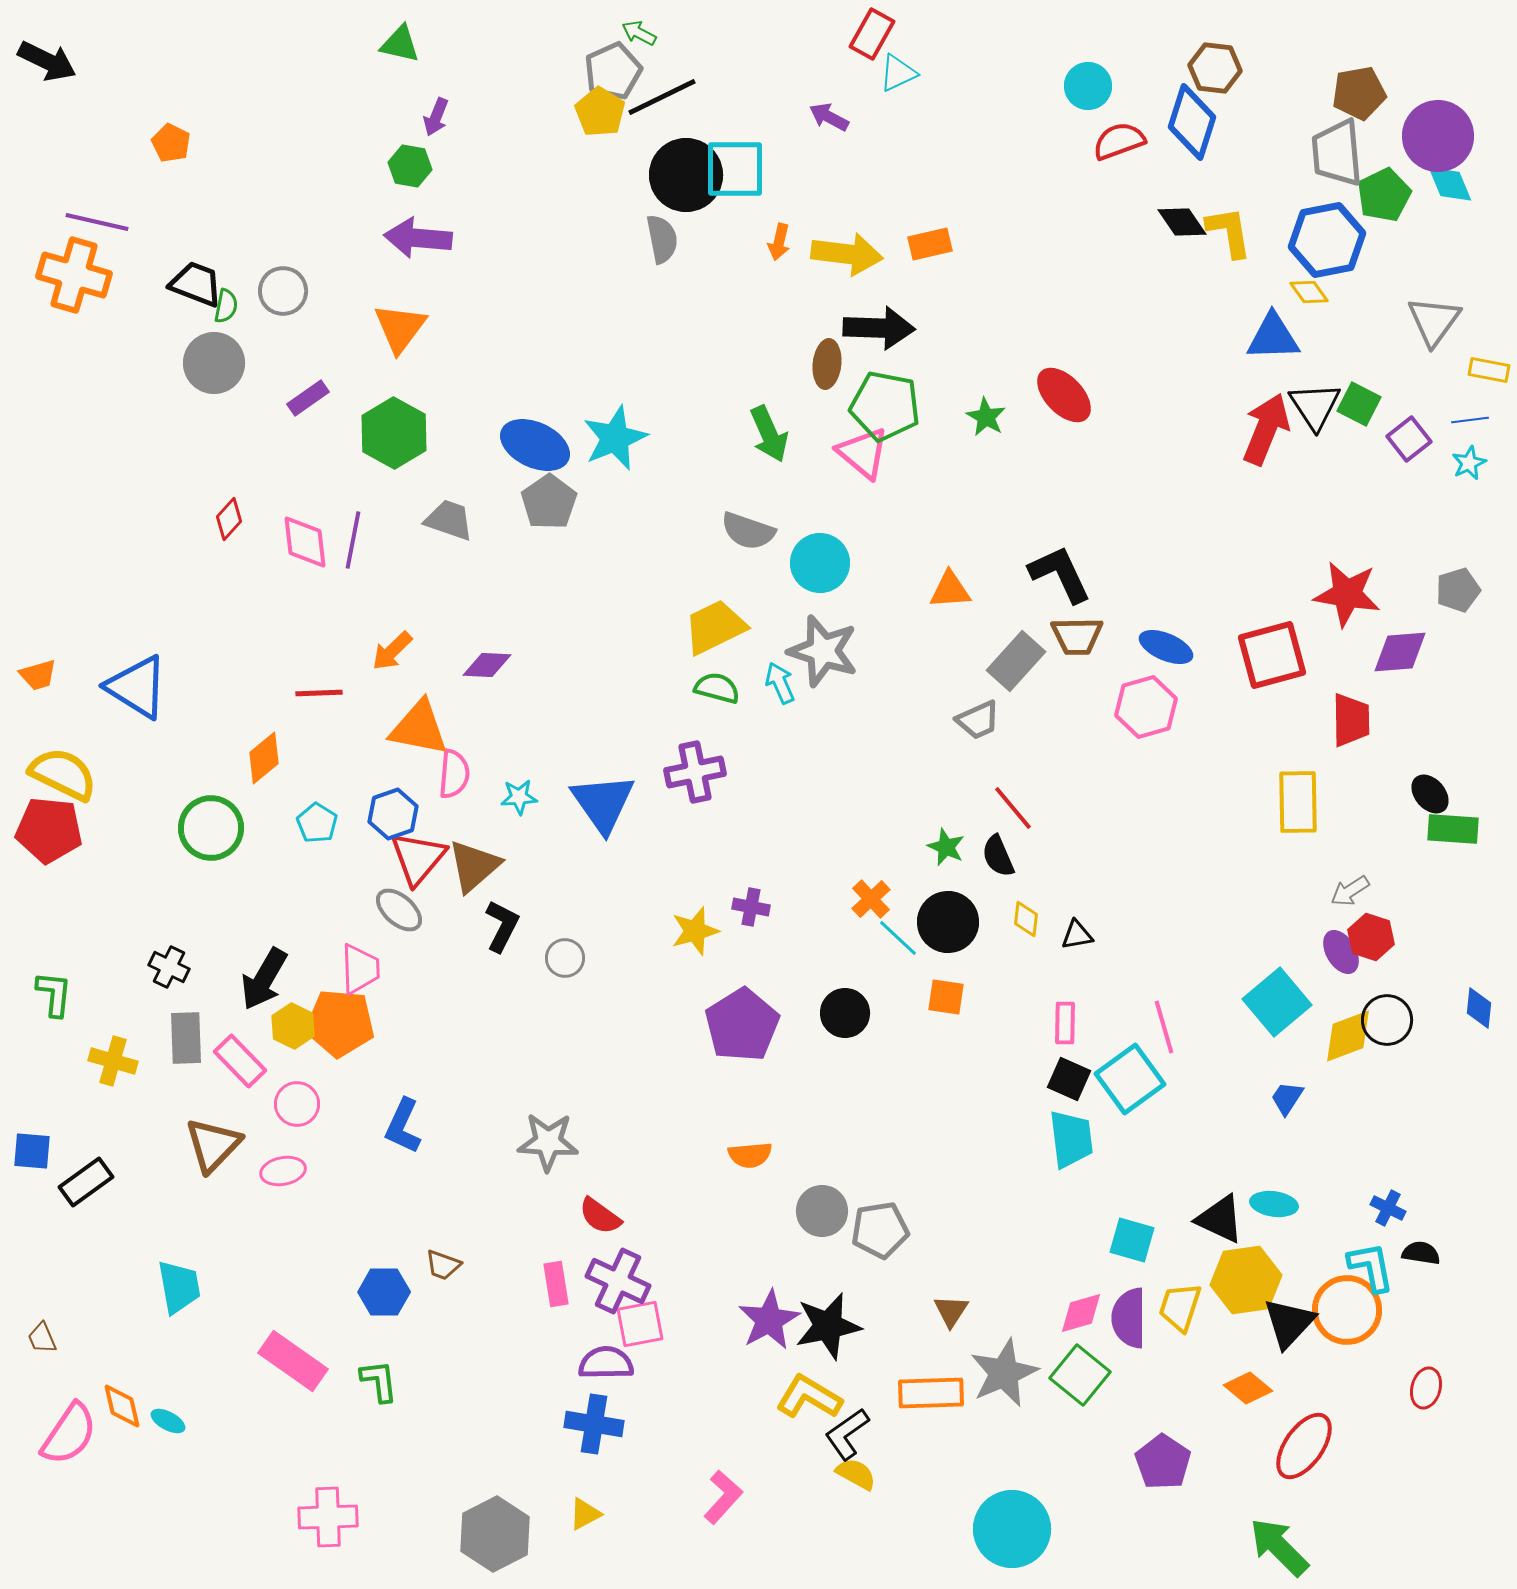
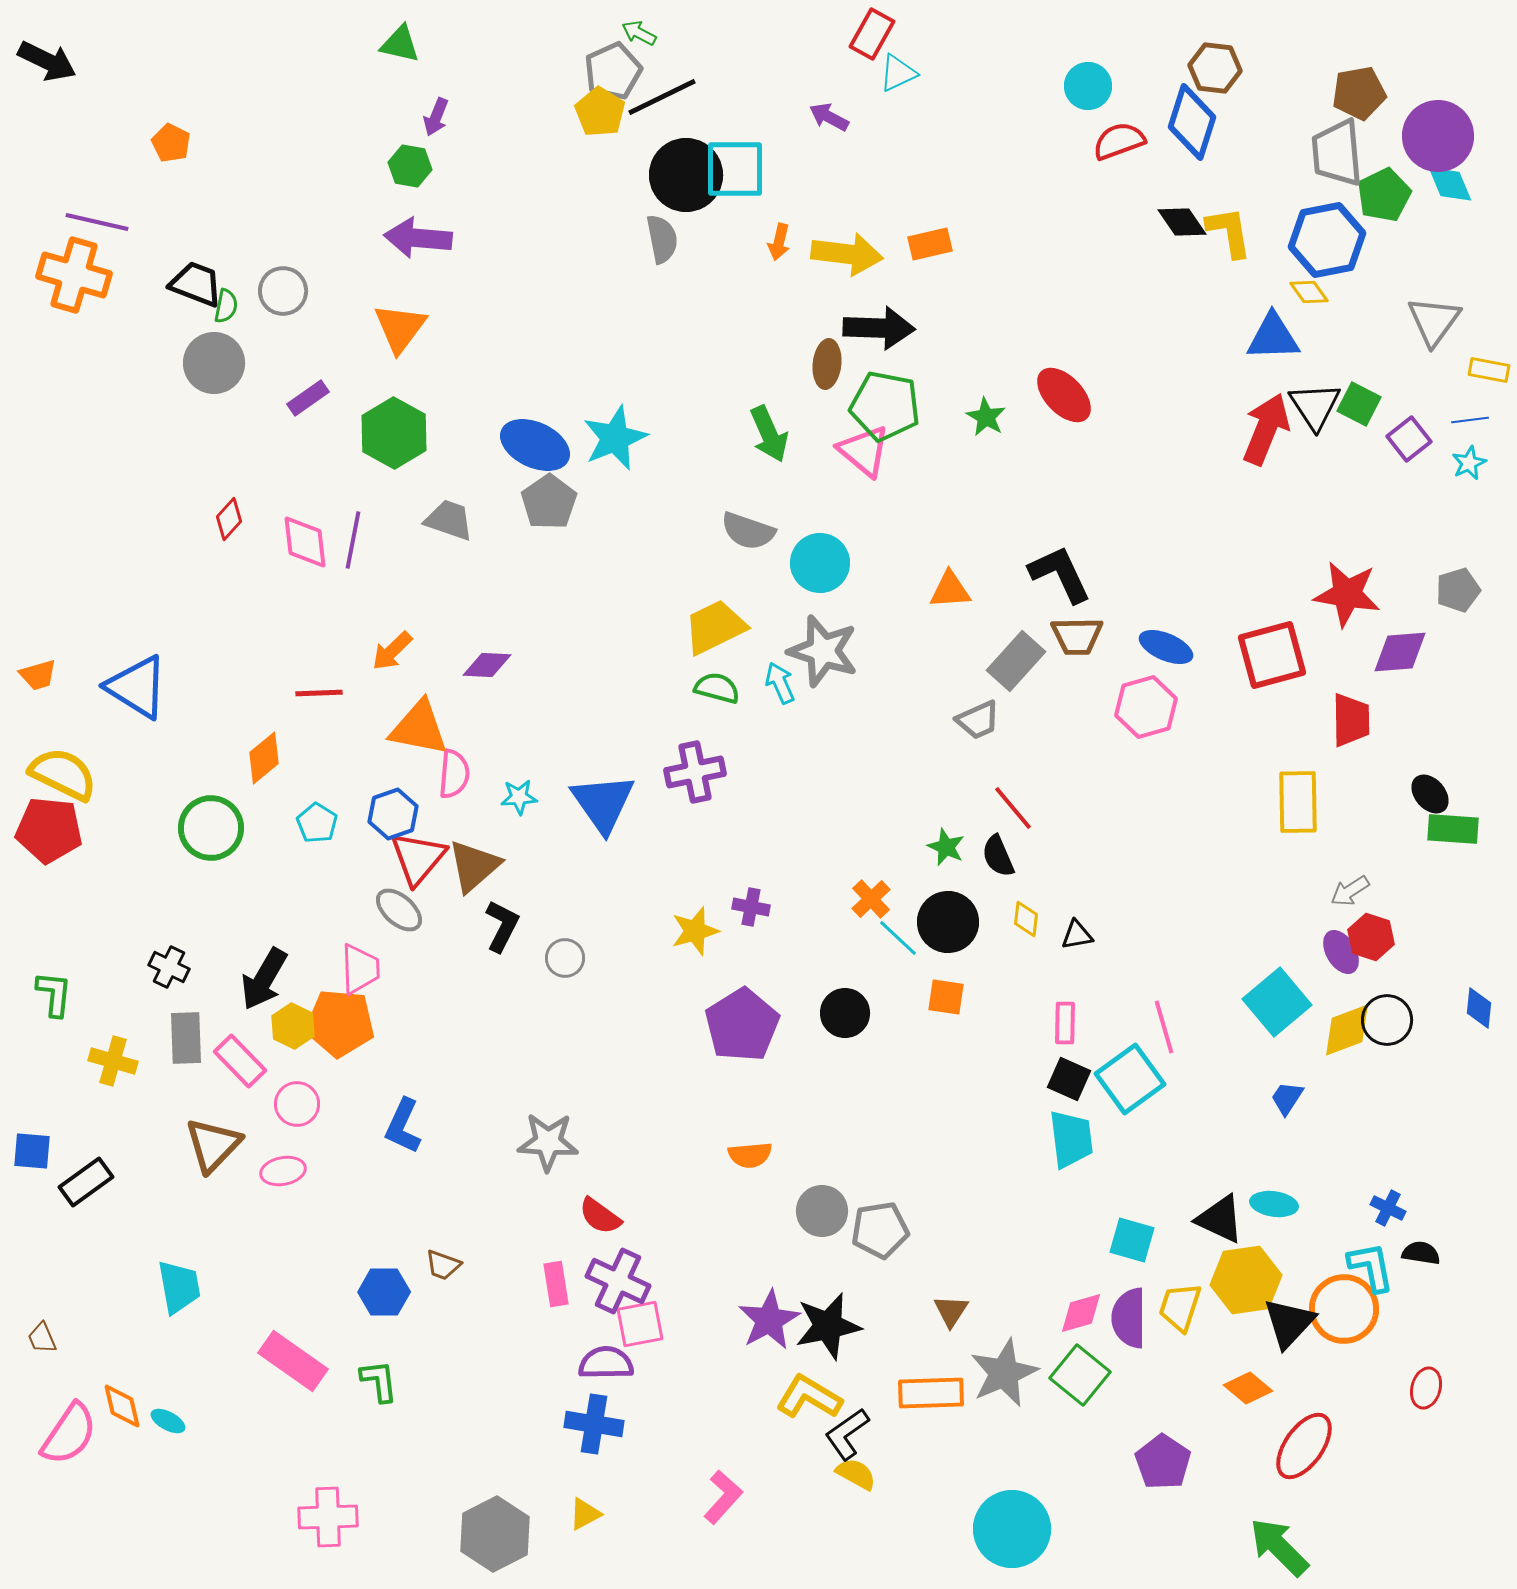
pink triangle at (863, 453): moved 1 px right, 2 px up
yellow diamond at (1348, 1036): moved 1 px left, 6 px up
orange circle at (1347, 1310): moved 3 px left, 1 px up
